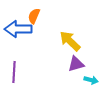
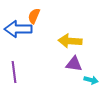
yellow arrow: rotated 40 degrees counterclockwise
purple triangle: moved 2 px left; rotated 24 degrees clockwise
purple line: rotated 10 degrees counterclockwise
